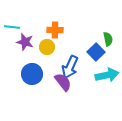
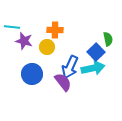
purple star: moved 1 px left, 1 px up
cyan arrow: moved 14 px left, 7 px up
